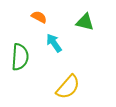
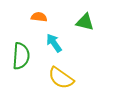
orange semicircle: rotated 21 degrees counterclockwise
green semicircle: moved 1 px right, 1 px up
yellow semicircle: moved 7 px left, 9 px up; rotated 84 degrees clockwise
